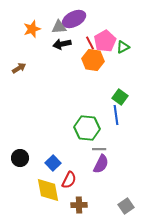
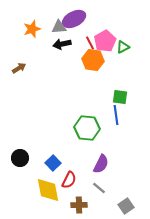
green square: rotated 28 degrees counterclockwise
gray line: moved 39 px down; rotated 40 degrees clockwise
